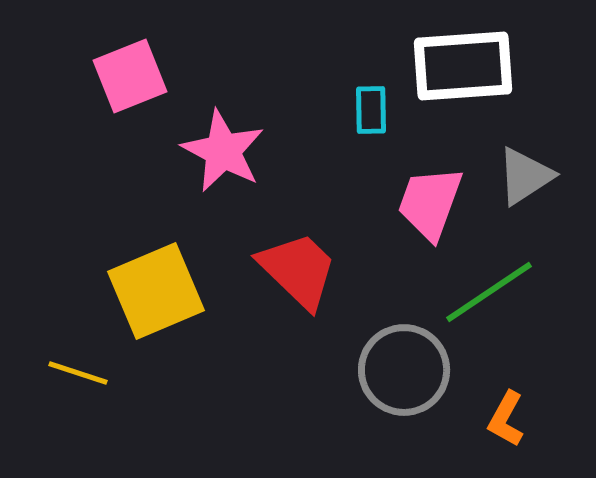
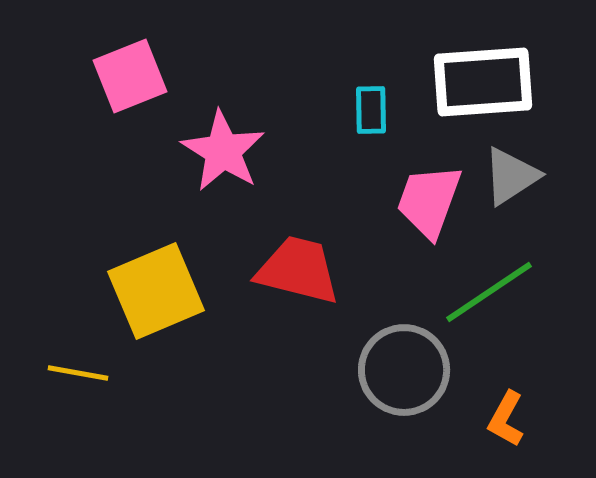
white rectangle: moved 20 px right, 16 px down
pink star: rotated 4 degrees clockwise
gray triangle: moved 14 px left
pink trapezoid: moved 1 px left, 2 px up
red trapezoid: rotated 30 degrees counterclockwise
yellow line: rotated 8 degrees counterclockwise
